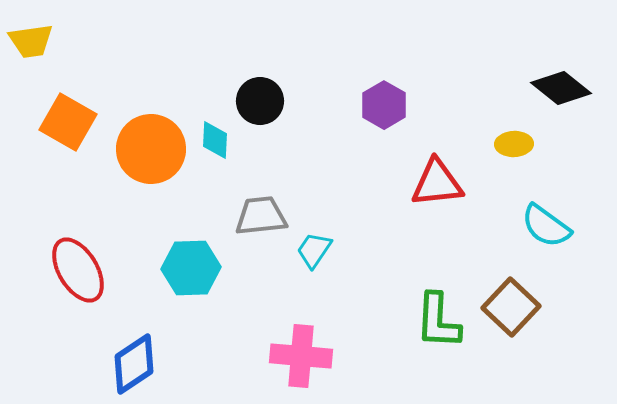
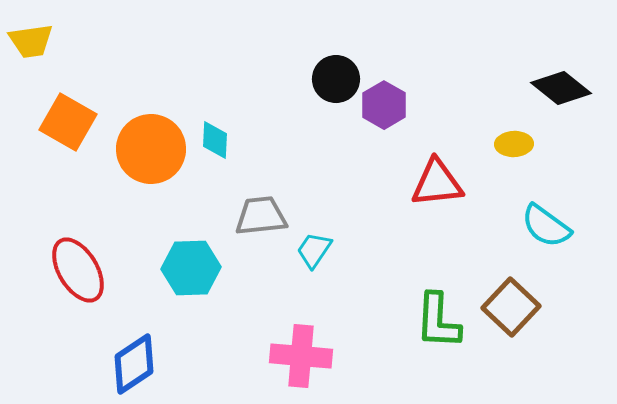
black circle: moved 76 px right, 22 px up
